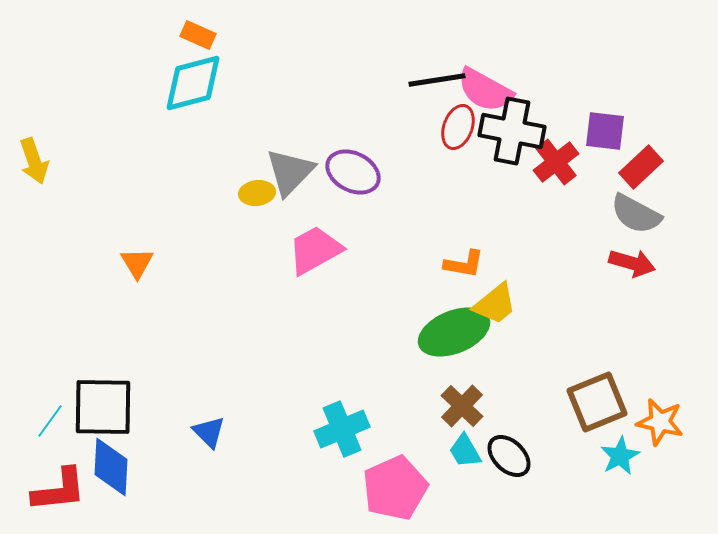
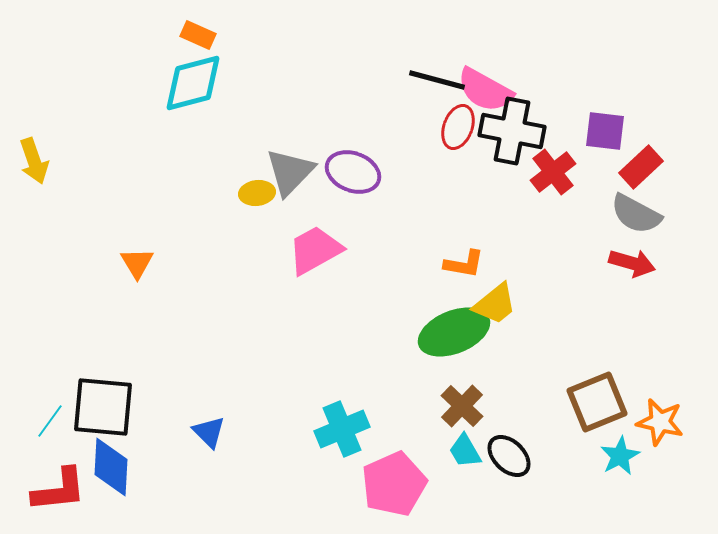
black line: rotated 24 degrees clockwise
red cross: moved 3 px left, 10 px down
purple ellipse: rotated 6 degrees counterclockwise
black square: rotated 4 degrees clockwise
pink pentagon: moved 1 px left, 4 px up
